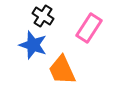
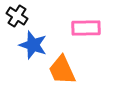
black cross: moved 26 px left
pink rectangle: moved 3 px left; rotated 56 degrees clockwise
